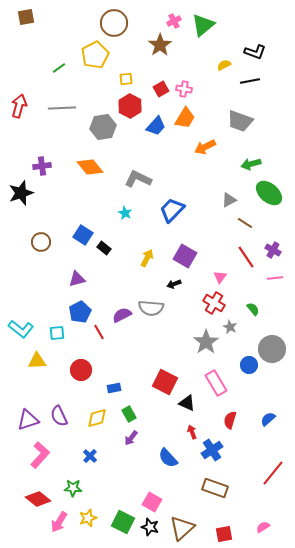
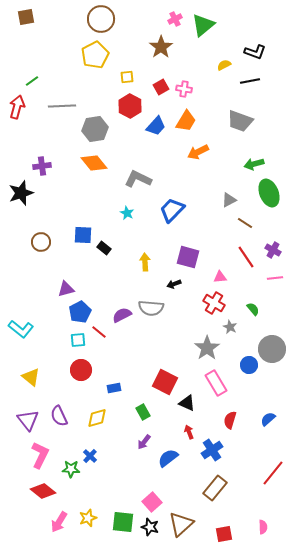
pink cross at (174, 21): moved 1 px right, 2 px up
brown circle at (114, 23): moved 13 px left, 4 px up
brown star at (160, 45): moved 1 px right, 2 px down
green line at (59, 68): moved 27 px left, 13 px down
yellow square at (126, 79): moved 1 px right, 2 px up
red square at (161, 89): moved 2 px up
red arrow at (19, 106): moved 2 px left, 1 px down
gray line at (62, 108): moved 2 px up
orange trapezoid at (185, 118): moved 1 px right, 3 px down
gray hexagon at (103, 127): moved 8 px left, 2 px down
orange arrow at (205, 147): moved 7 px left, 5 px down
green arrow at (251, 164): moved 3 px right
orange diamond at (90, 167): moved 4 px right, 4 px up
green ellipse at (269, 193): rotated 28 degrees clockwise
cyan star at (125, 213): moved 2 px right
blue square at (83, 235): rotated 30 degrees counterclockwise
purple square at (185, 256): moved 3 px right, 1 px down; rotated 15 degrees counterclockwise
yellow arrow at (147, 258): moved 2 px left, 4 px down; rotated 30 degrees counterclockwise
pink triangle at (220, 277): rotated 48 degrees clockwise
purple triangle at (77, 279): moved 11 px left, 10 px down
red line at (99, 332): rotated 21 degrees counterclockwise
cyan square at (57, 333): moved 21 px right, 7 px down
gray star at (206, 342): moved 1 px right, 6 px down
yellow triangle at (37, 361): moved 6 px left, 16 px down; rotated 42 degrees clockwise
green rectangle at (129, 414): moved 14 px right, 2 px up
purple triangle at (28, 420): rotated 50 degrees counterclockwise
red arrow at (192, 432): moved 3 px left
purple arrow at (131, 438): moved 13 px right, 4 px down
pink L-shape at (40, 455): rotated 16 degrees counterclockwise
blue semicircle at (168, 458): rotated 95 degrees clockwise
green star at (73, 488): moved 2 px left, 19 px up
brown rectangle at (215, 488): rotated 70 degrees counterclockwise
red diamond at (38, 499): moved 5 px right, 8 px up
pink square at (152, 502): rotated 18 degrees clockwise
green square at (123, 522): rotated 20 degrees counterclockwise
pink semicircle at (263, 527): rotated 120 degrees clockwise
brown triangle at (182, 528): moved 1 px left, 4 px up
